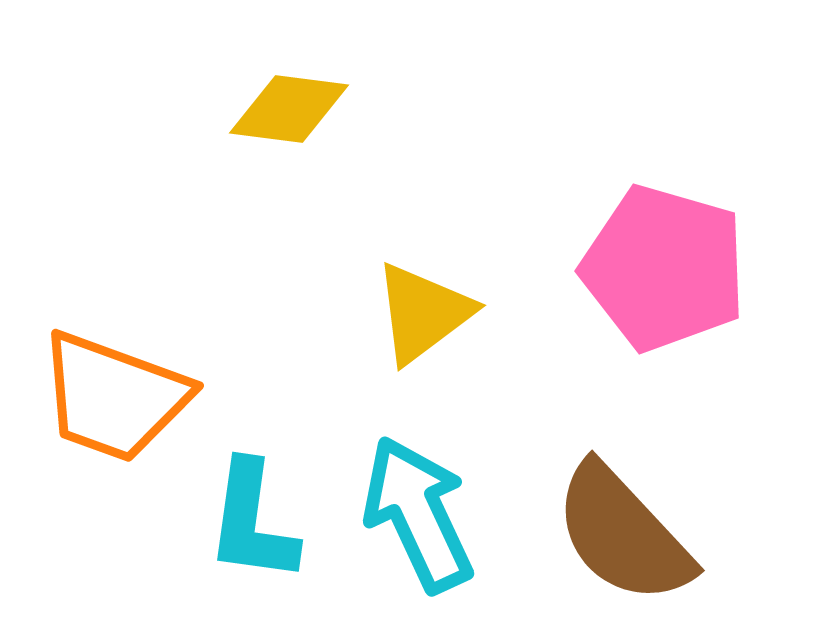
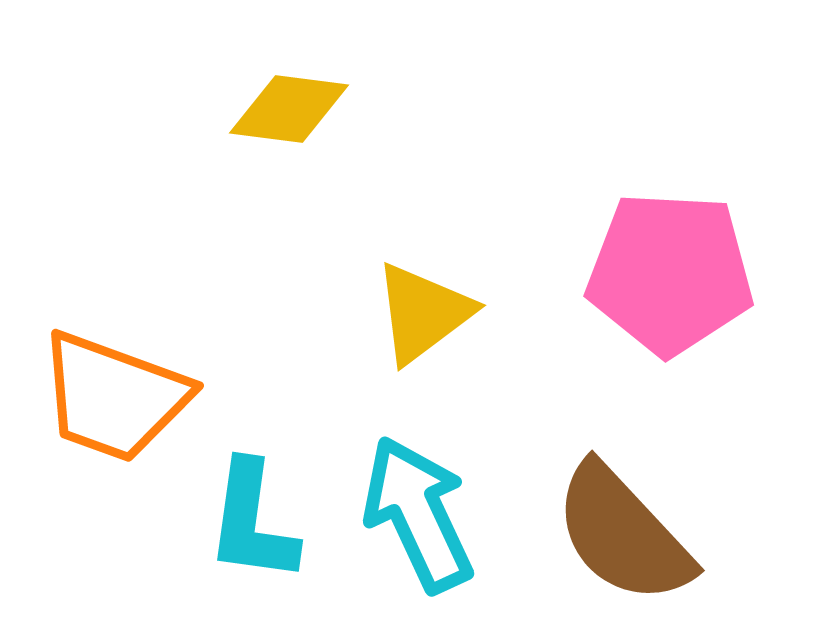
pink pentagon: moved 6 px right, 5 px down; rotated 13 degrees counterclockwise
